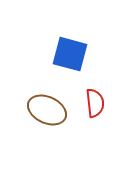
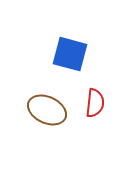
red semicircle: rotated 12 degrees clockwise
